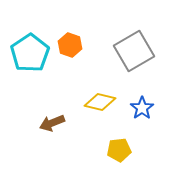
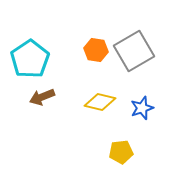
orange hexagon: moved 26 px right, 5 px down; rotated 10 degrees counterclockwise
cyan pentagon: moved 6 px down
blue star: rotated 15 degrees clockwise
brown arrow: moved 10 px left, 26 px up
yellow pentagon: moved 2 px right, 2 px down
